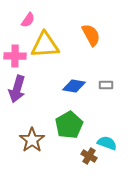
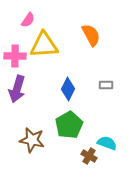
yellow triangle: moved 1 px left
blue diamond: moved 6 px left, 3 px down; rotated 75 degrees counterclockwise
brown star: rotated 25 degrees counterclockwise
